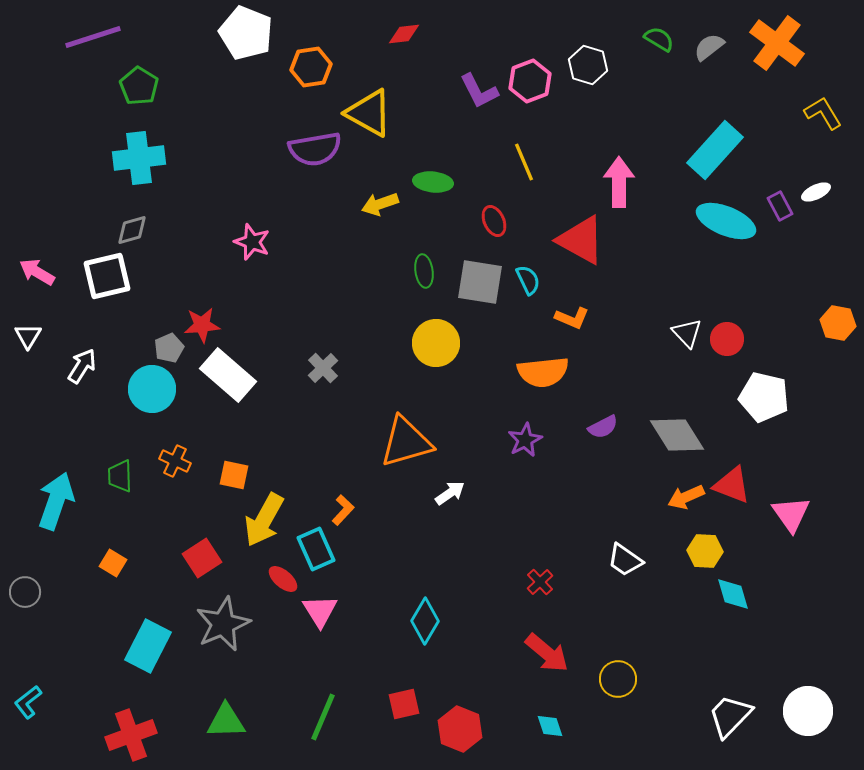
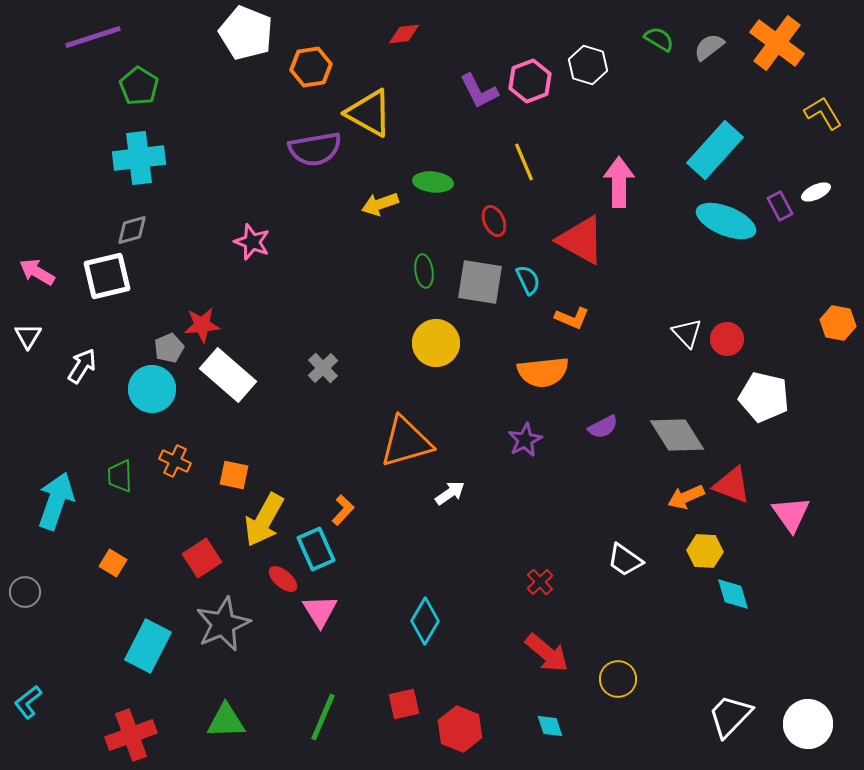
white circle at (808, 711): moved 13 px down
